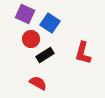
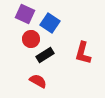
red semicircle: moved 2 px up
